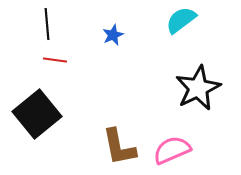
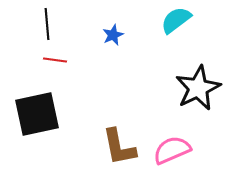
cyan semicircle: moved 5 px left
black square: rotated 27 degrees clockwise
